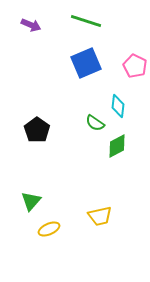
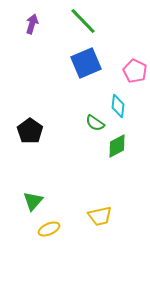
green line: moved 3 px left; rotated 28 degrees clockwise
purple arrow: moved 1 px right, 1 px up; rotated 96 degrees counterclockwise
pink pentagon: moved 5 px down
black pentagon: moved 7 px left, 1 px down
green triangle: moved 2 px right
